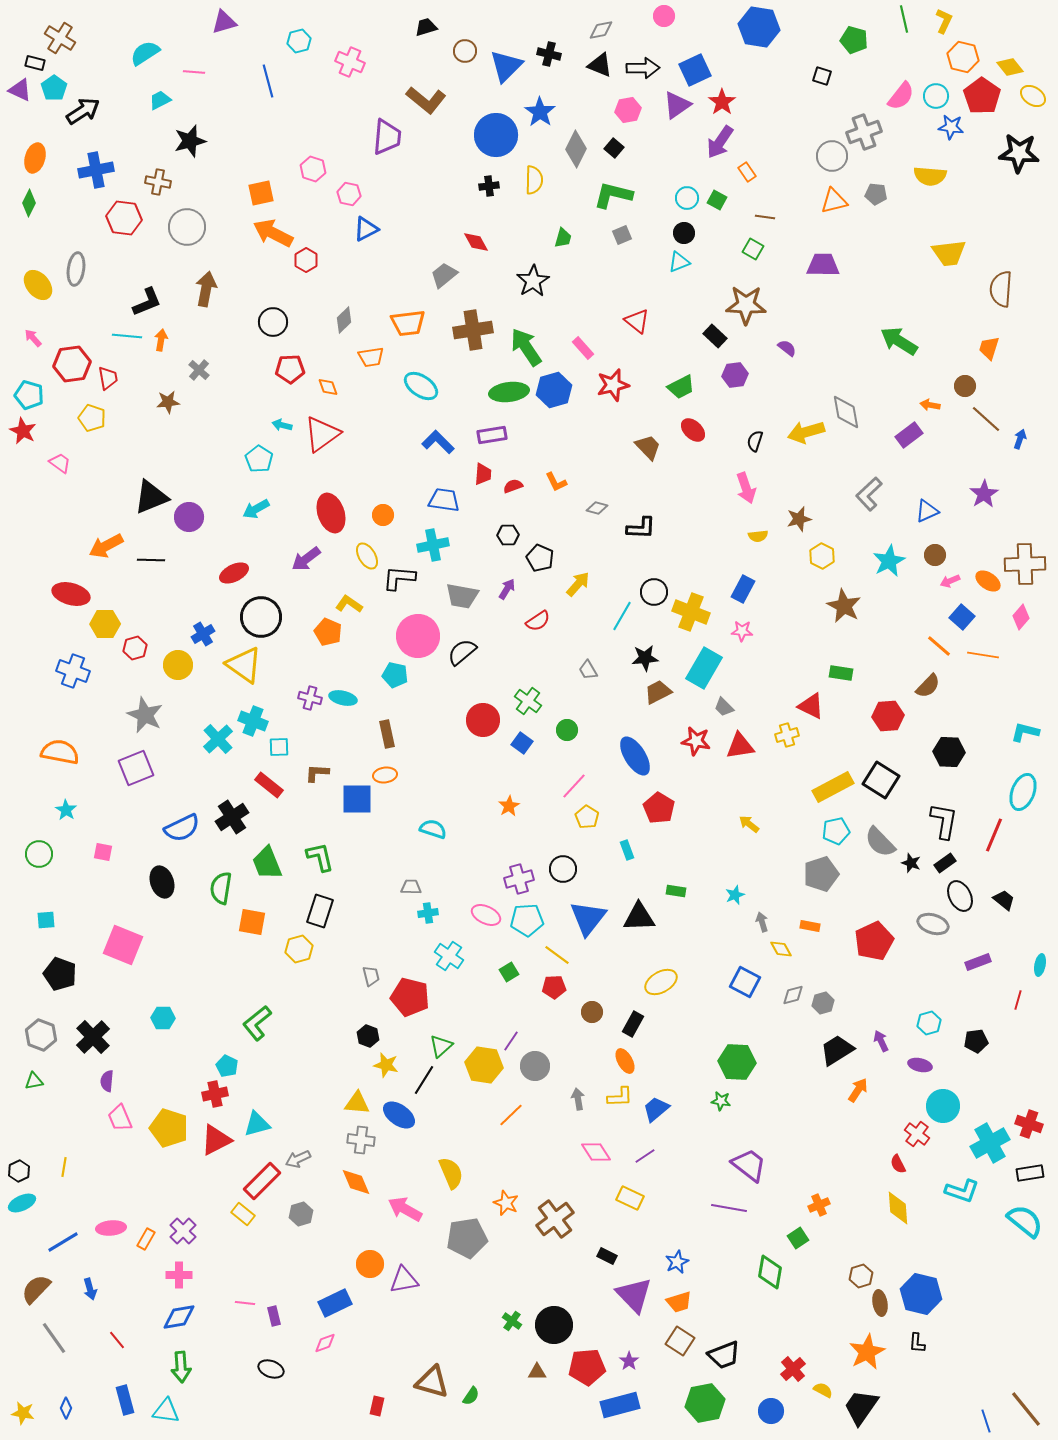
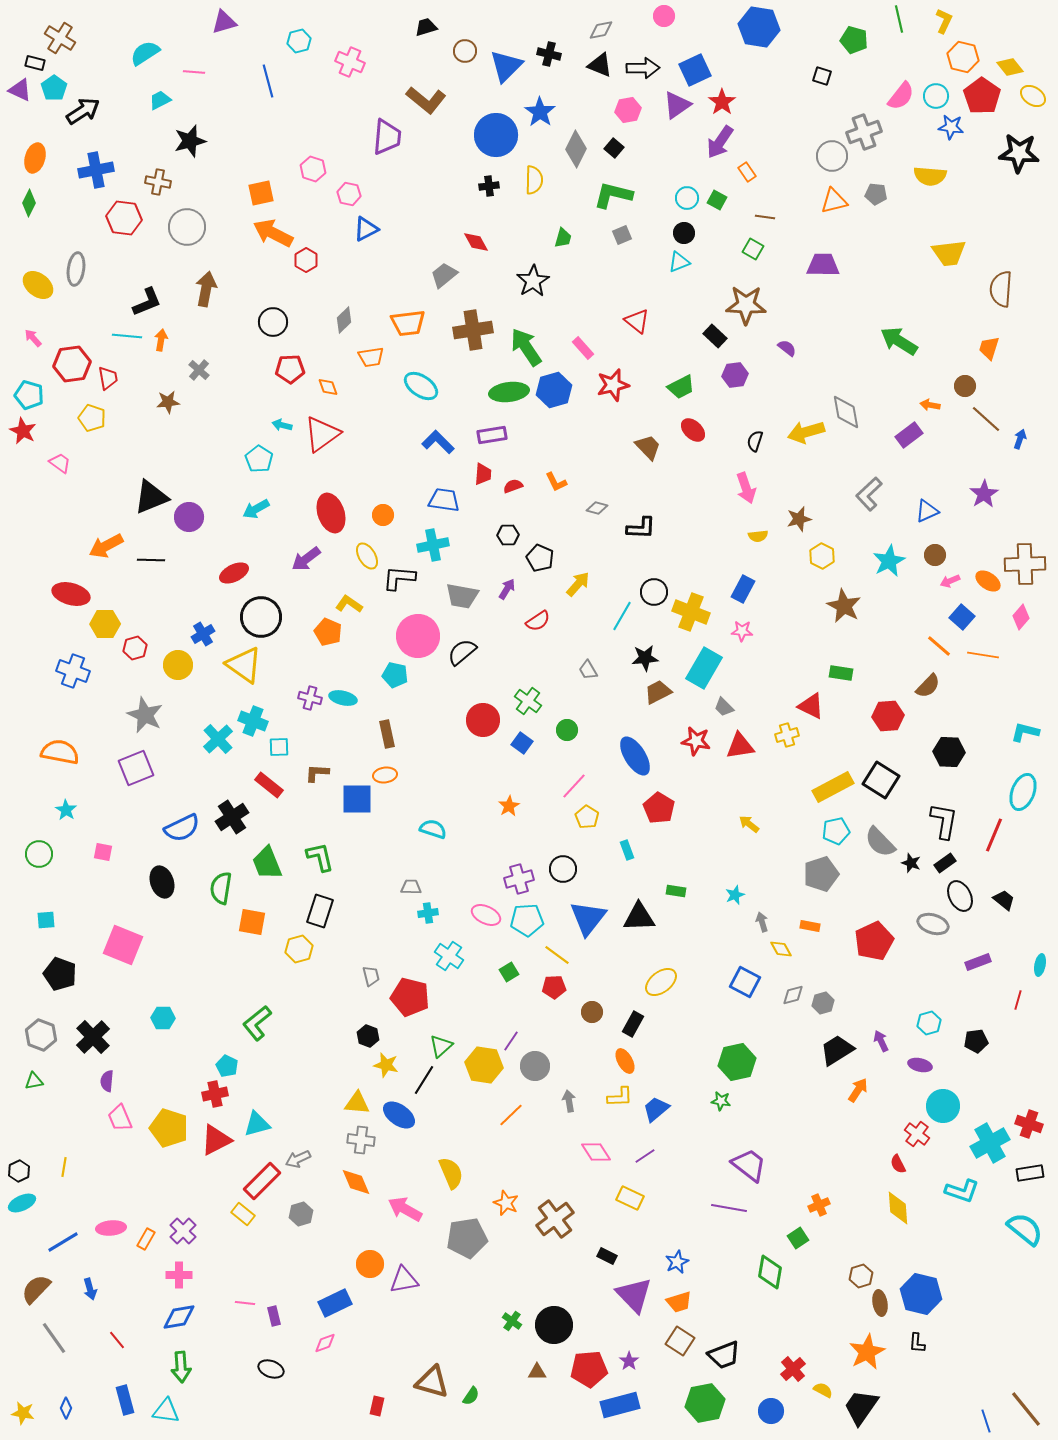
green line at (904, 19): moved 5 px left
yellow ellipse at (38, 285): rotated 12 degrees counterclockwise
yellow ellipse at (661, 982): rotated 8 degrees counterclockwise
green hexagon at (737, 1062): rotated 15 degrees counterclockwise
gray arrow at (578, 1099): moved 9 px left, 2 px down
cyan semicircle at (1025, 1221): moved 8 px down
red pentagon at (587, 1367): moved 2 px right, 2 px down
